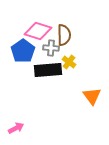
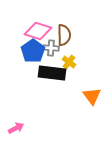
blue pentagon: moved 10 px right
black rectangle: moved 4 px right, 3 px down; rotated 12 degrees clockwise
